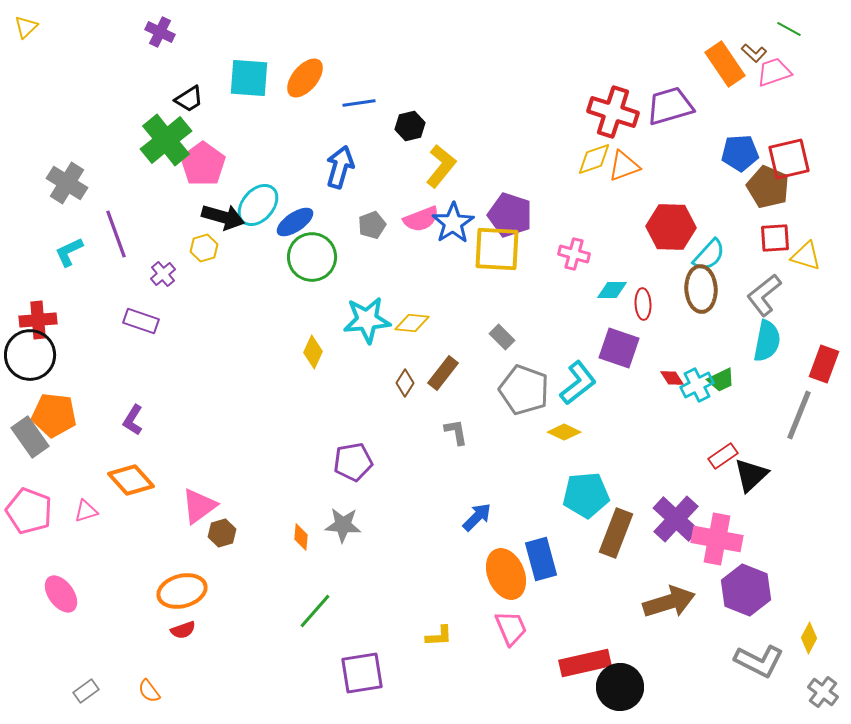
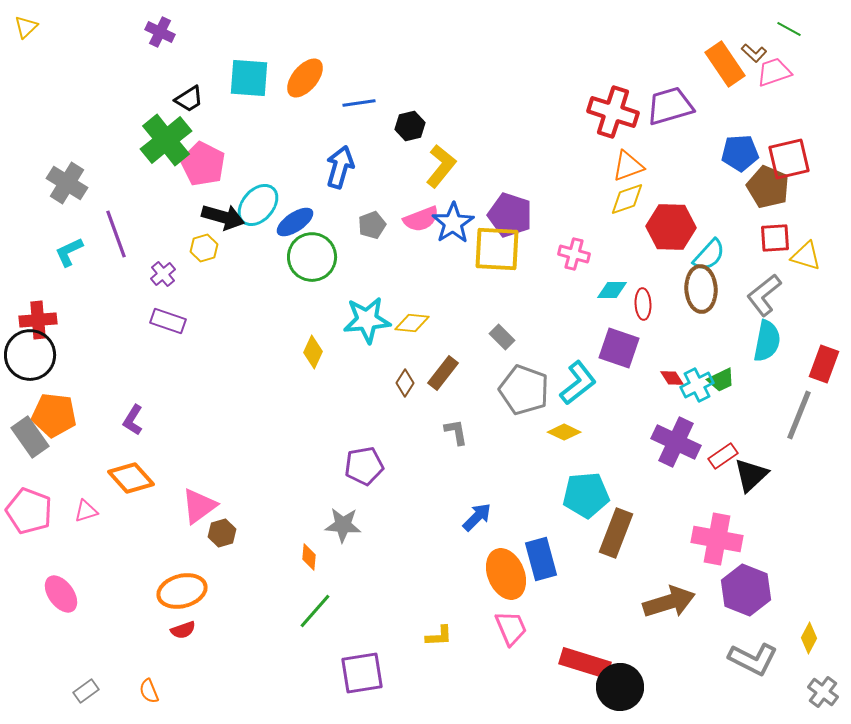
yellow diamond at (594, 159): moved 33 px right, 40 px down
pink pentagon at (203, 164): rotated 9 degrees counterclockwise
orange triangle at (624, 166): moved 4 px right
purple rectangle at (141, 321): moved 27 px right
purple pentagon at (353, 462): moved 11 px right, 4 px down
orange diamond at (131, 480): moved 2 px up
purple cross at (676, 519): moved 77 px up; rotated 18 degrees counterclockwise
orange diamond at (301, 537): moved 8 px right, 20 px down
gray L-shape at (759, 661): moved 6 px left, 2 px up
red rectangle at (585, 663): rotated 30 degrees clockwise
orange semicircle at (149, 691): rotated 15 degrees clockwise
